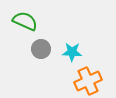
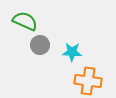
gray circle: moved 1 px left, 4 px up
orange cross: rotated 32 degrees clockwise
